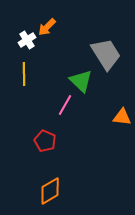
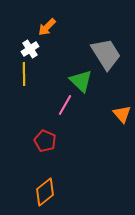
white cross: moved 3 px right, 9 px down
orange triangle: moved 3 px up; rotated 42 degrees clockwise
orange diamond: moved 5 px left, 1 px down; rotated 8 degrees counterclockwise
